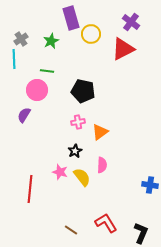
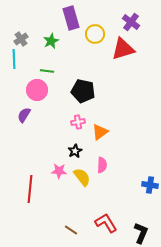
yellow circle: moved 4 px right
red triangle: rotated 10 degrees clockwise
pink star: moved 1 px left, 1 px up; rotated 14 degrees counterclockwise
